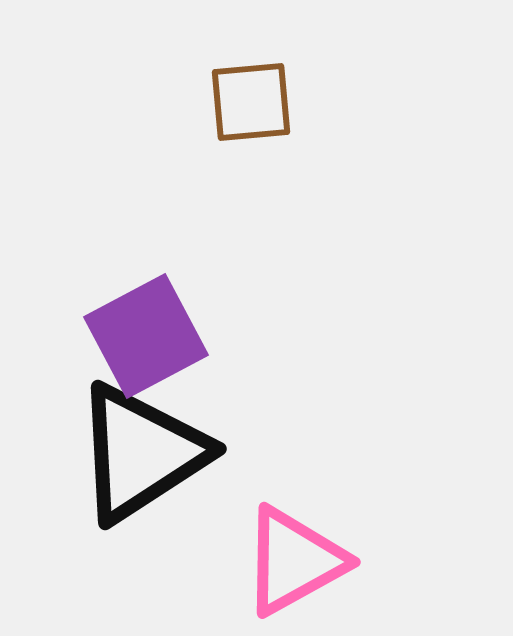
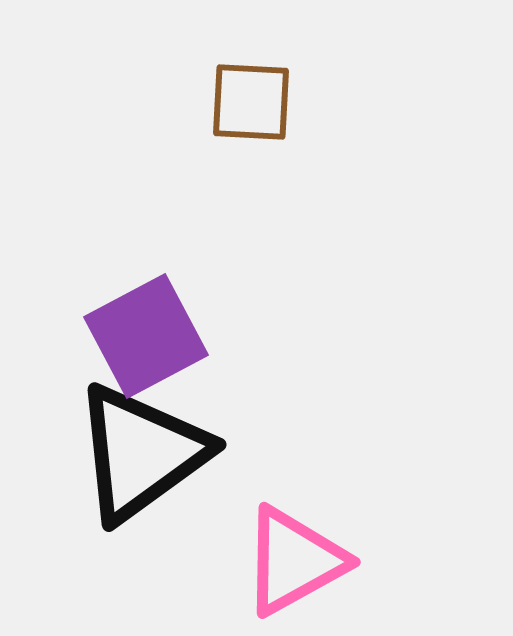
brown square: rotated 8 degrees clockwise
black triangle: rotated 3 degrees counterclockwise
